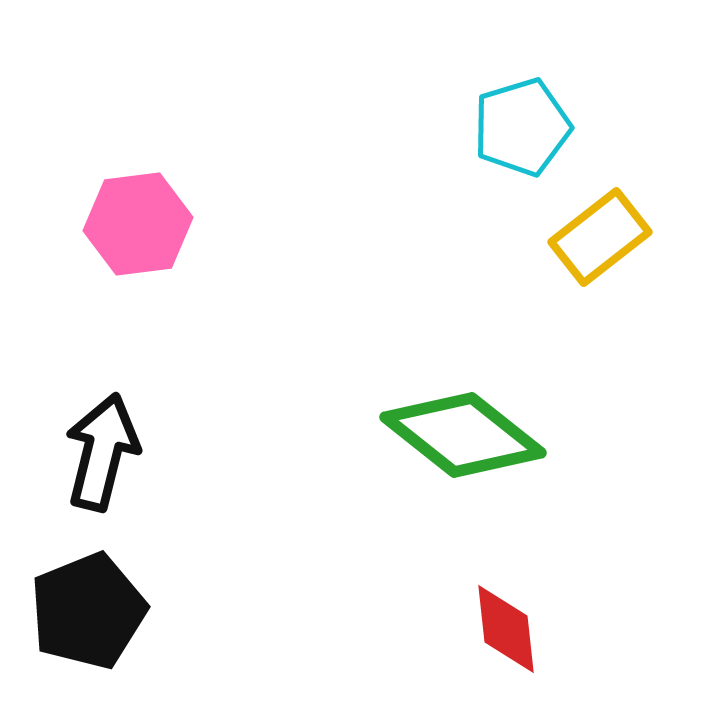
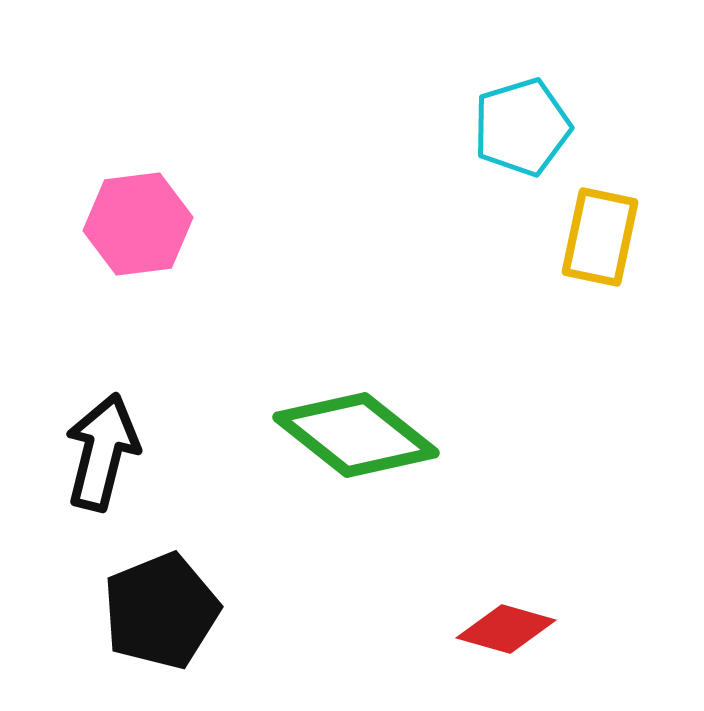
yellow rectangle: rotated 40 degrees counterclockwise
green diamond: moved 107 px left
black pentagon: moved 73 px right
red diamond: rotated 68 degrees counterclockwise
